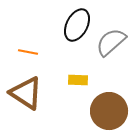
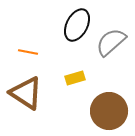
yellow rectangle: moved 3 px left, 2 px up; rotated 18 degrees counterclockwise
